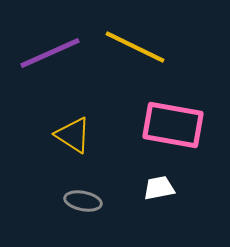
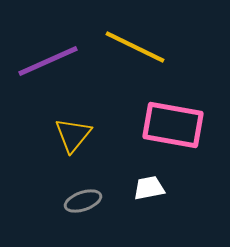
purple line: moved 2 px left, 8 px down
yellow triangle: rotated 36 degrees clockwise
white trapezoid: moved 10 px left
gray ellipse: rotated 30 degrees counterclockwise
